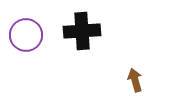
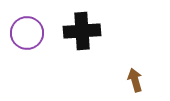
purple circle: moved 1 px right, 2 px up
